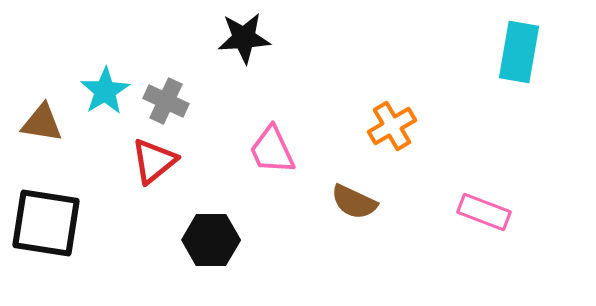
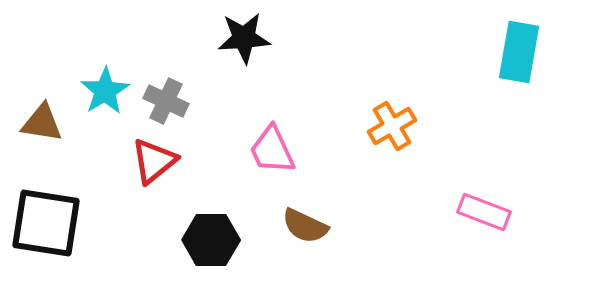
brown semicircle: moved 49 px left, 24 px down
